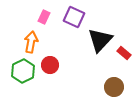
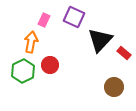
pink rectangle: moved 3 px down
